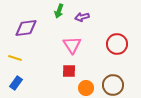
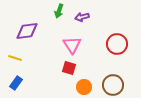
purple diamond: moved 1 px right, 3 px down
red square: moved 3 px up; rotated 16 degrees clockwise
orange circle: moved 2 px left, 1 px up
